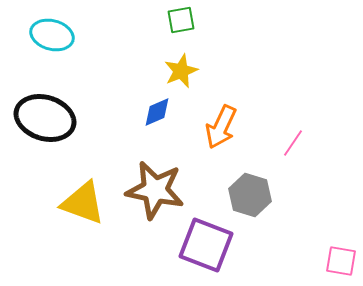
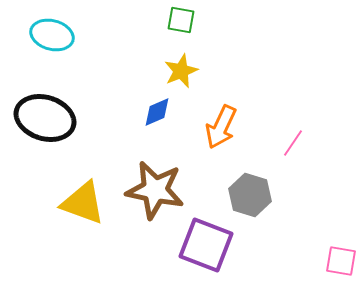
green square: rotated 20 degrees clockwise
